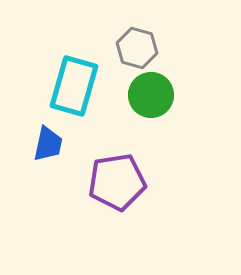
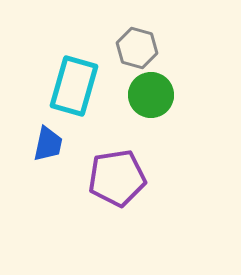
purple pentagon: moved 4 px up
